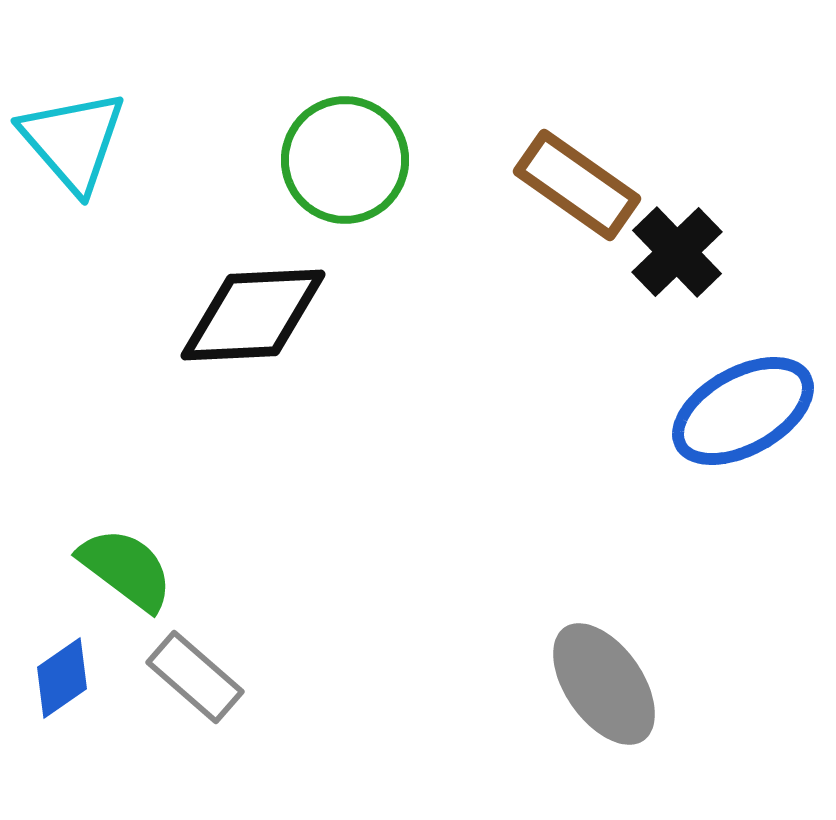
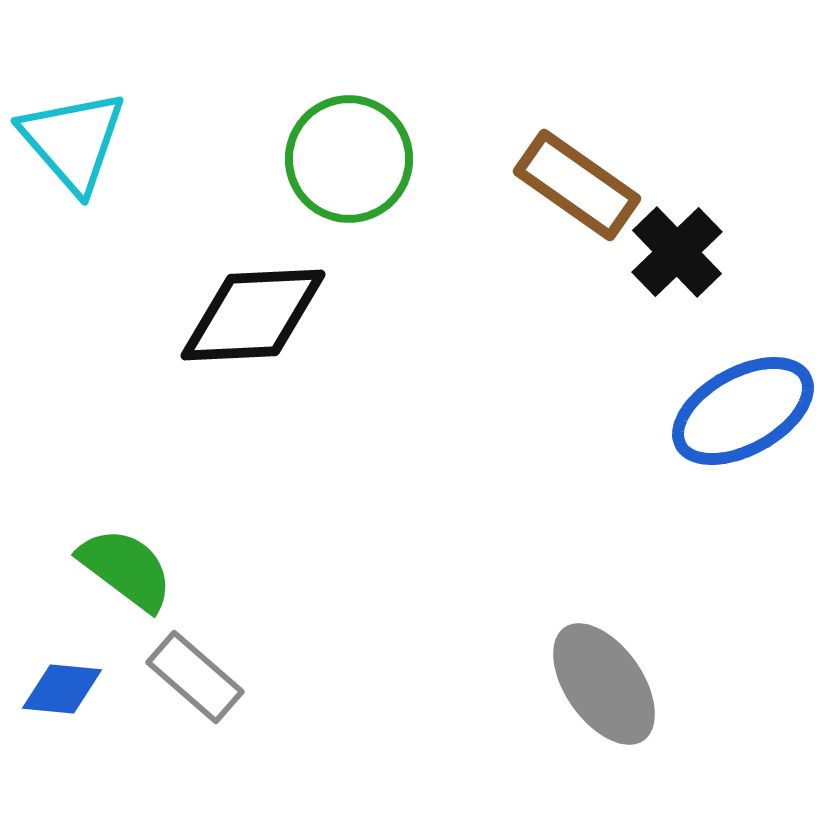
green circle: moved 4 px right, 1 px up
blue diamond: moved 11 px down; rotated 40 degrees clockwise
